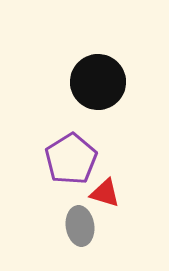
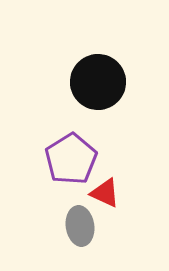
red triangle: rotated 8 degrees clockwise
